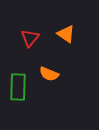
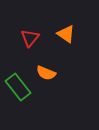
orange semicircle: moved 3 px left, 1 px up
green rectangle: rotated 40 degrees counterclockwise
